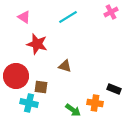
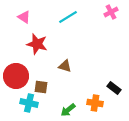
black rectangle: moved 1 px up; rotated 16 degrees clockwise
green arrow: moved 5 px left; rotated 105 degrees clockwise
